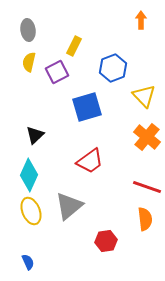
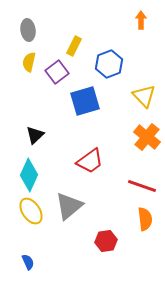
blue hexagon: moved 4 px left, 4 px up
purple square: rotated 10 degrees counterclockwise
blue square: moved 2 px left, 6 px up
red line: moved 5 px left, 1 px up
yellow ellipse: rotated 12 degrees counterclockwise
